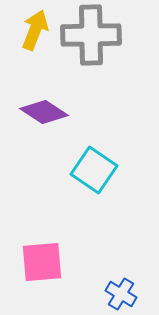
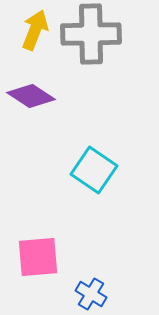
gray cross: moved 1 px up
purple diamond: moved 13 px left, 16 px up
pink square: moved 4 px left, 5 px up
blue cross: moved 30 px left
